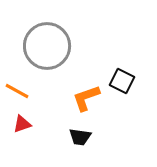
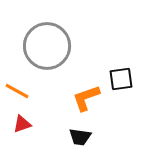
black square: moved 1 px left, 2 px up; rotated 35 degrees counterclockwise
